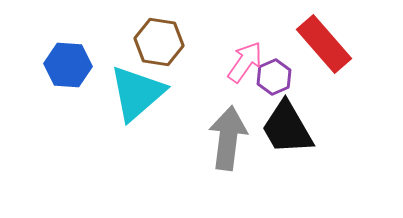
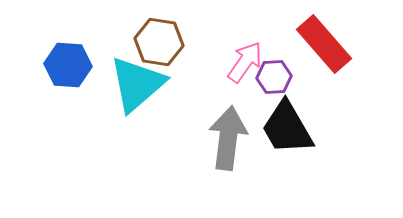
purple hexagon: rotated 20 degrees clockwise
cyan triangle: moved 9 px up
